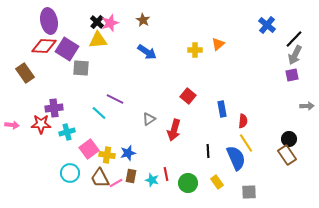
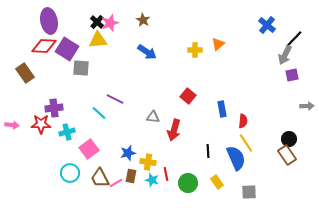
gray arrow at (295, 55): moved 10 px left
gray triangle at (149, 119): moved 4 px right, 2 px up; rotated 40 degrees clockwise
yellow cross at (107, 155): moved 41 px right, 7 px down
